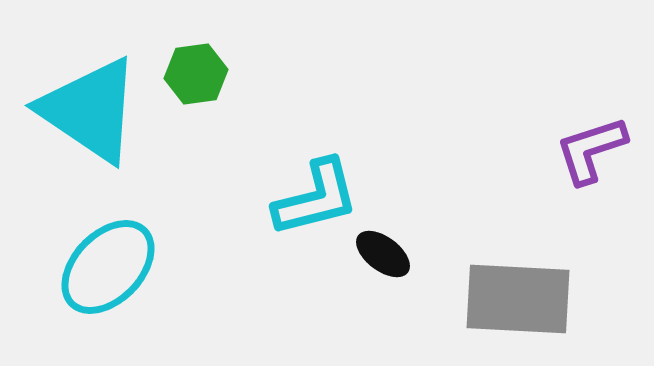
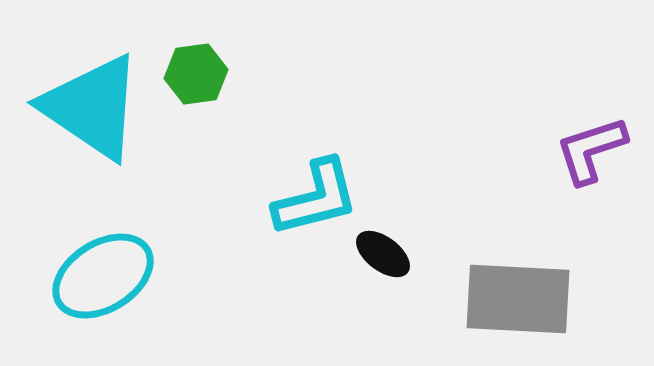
cyan triangle: moved 2 px right, 3 px up
cyan ellipse: moved 5 px left, 9 px down; rotated 14 degrees clockwise
